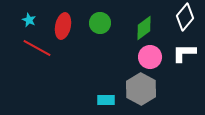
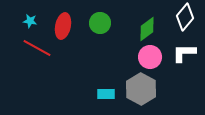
cyan star: moved 1 px right, 1 px down; rotated 16 degrees counterclockwise
green diamond: moved 3 px right, 1 px down
cyan rectangle: moved 6 px up
